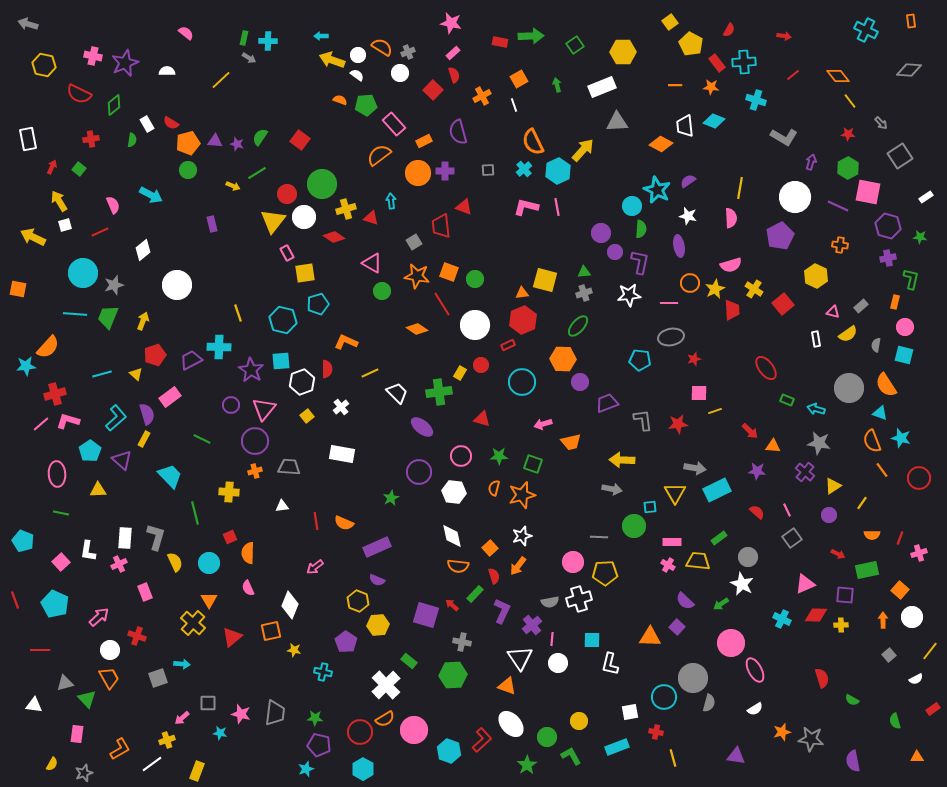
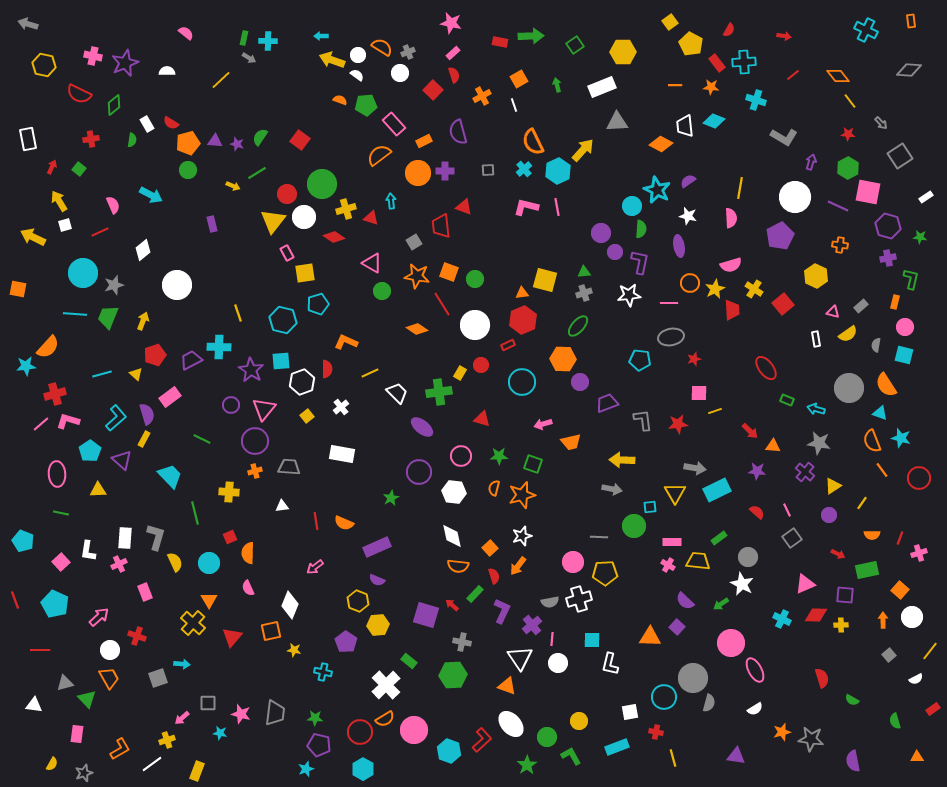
red triangle at (232, 637): rotated 10 degrees counterclockwise
